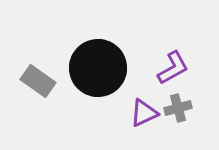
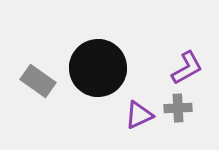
purple L-shape: moved 14 px right
gray cross: rotated 12 degrees clockwise
purple triangle: moved 5 px left, 2 px down
